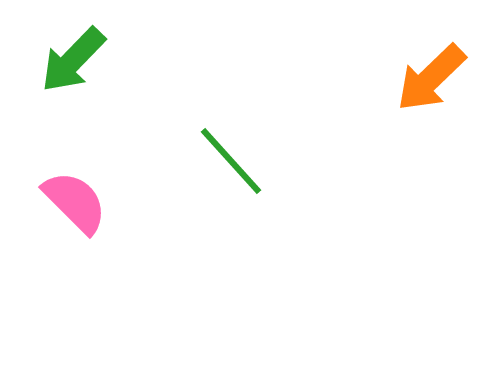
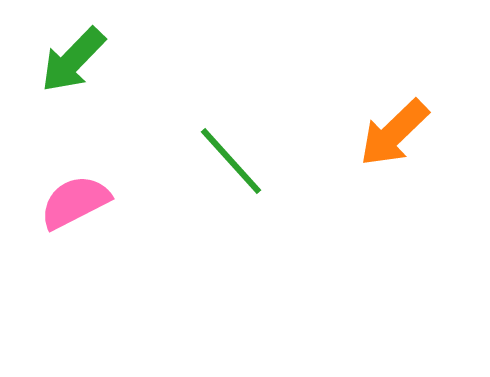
orange arrow: moved 37 px left, 55 px down
pink semicircle: rotated 72 degrees counterclockwise
